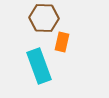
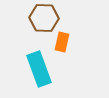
cyan rectangle: moved 3 px down
